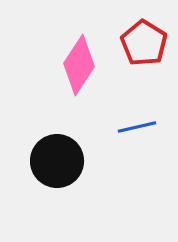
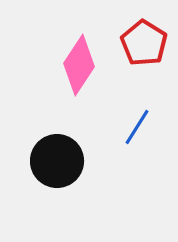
blue line: rotated 45 degrees counterclockwise
